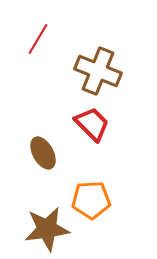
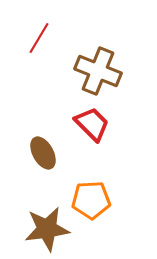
red line: moved 1 px right, 1 px up
